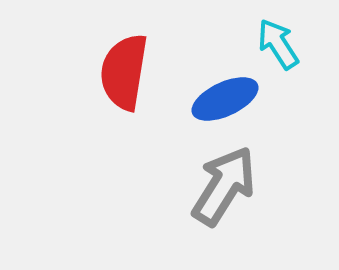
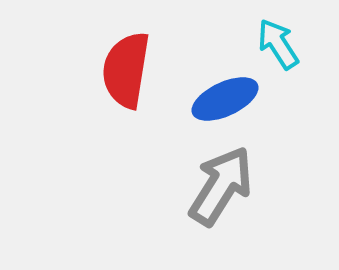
red semicircle: moved 2 px right, 2 px up
gray arrow: moved 3 px left
